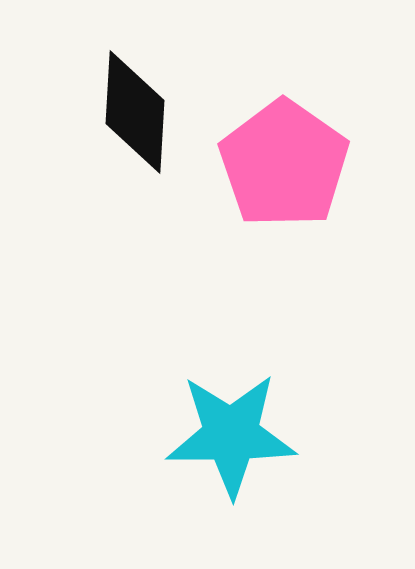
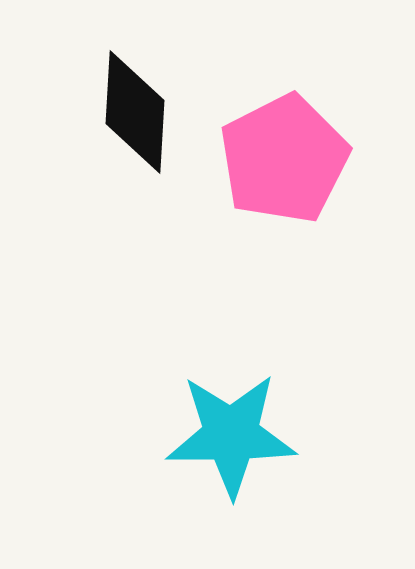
pink pentagon: moved 5 px up; rotated 10 degrees clockwise
